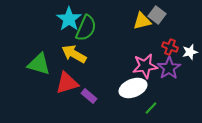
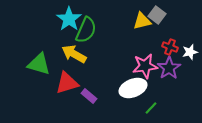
green semicircle: moved 2 px down
